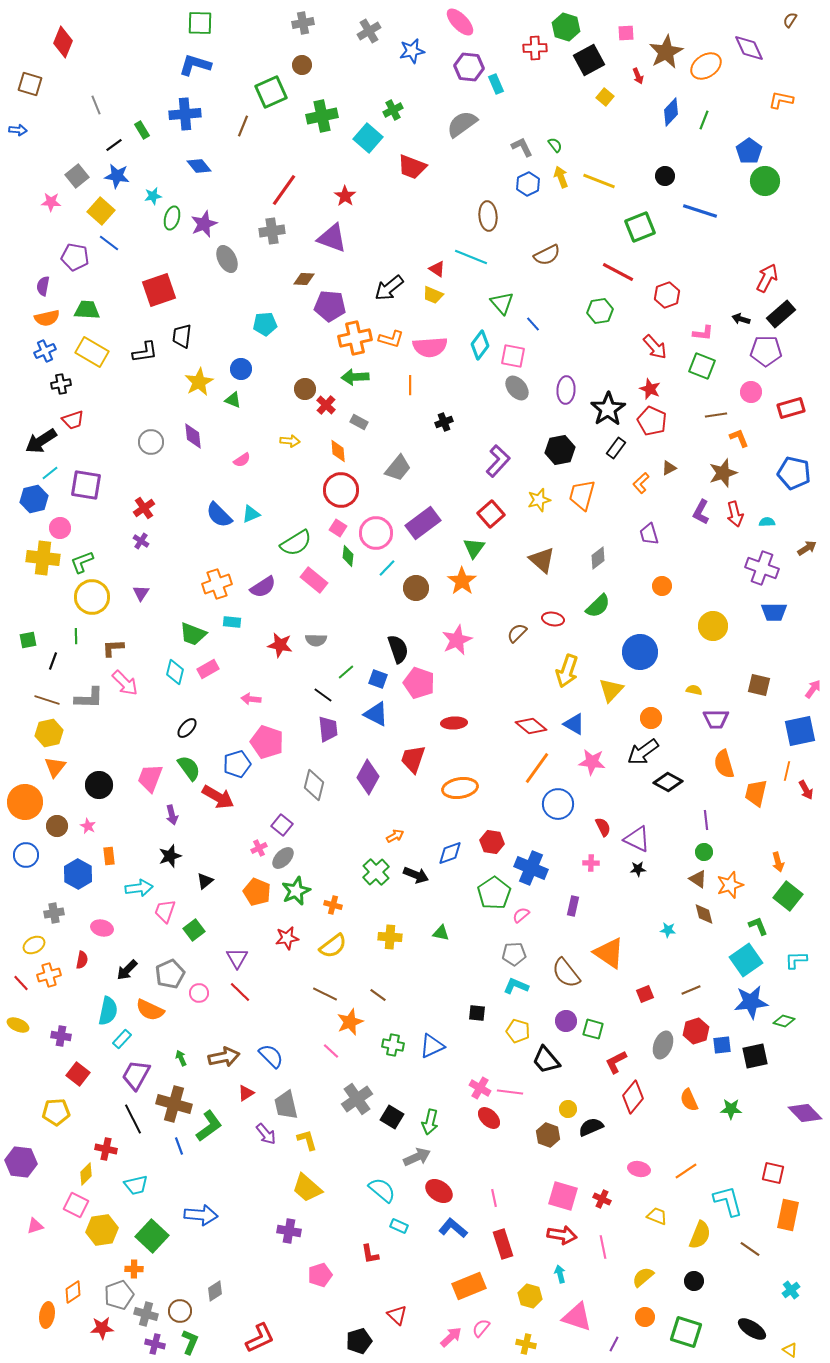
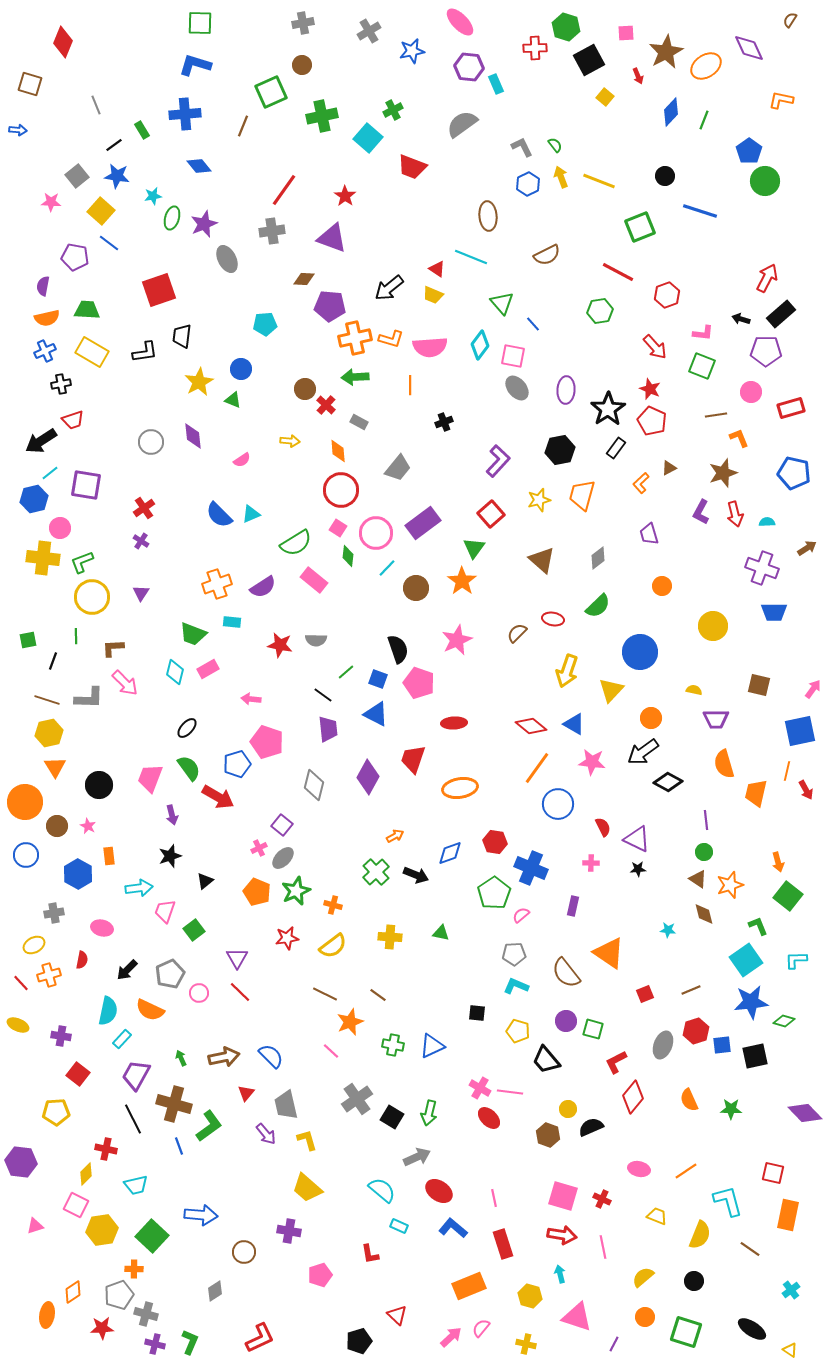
orange triangle at (55, 767): rotated 10 degrees counterclockwise
red hexagon at (492, 842): moved 3 px right
red triangle at (246, 1093): rotated 18 degrees counterclockwise
green arrow at (430, 1122): moved 1 px left, 9 px up
brown circle at (180, 1311): moved 64 px right, 59 px up
